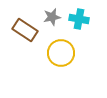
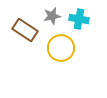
gray star: moved 1 px up
yellow circle: moved 5 px up
